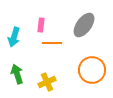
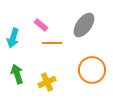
pink rectangle: rotated 56 degrees counterclockwise
cyan arrow: moved 1 px left, 1 px down
